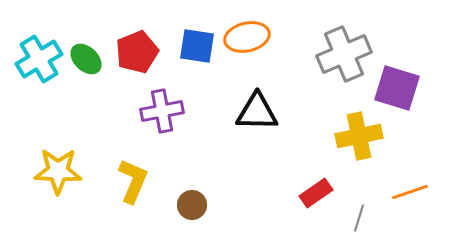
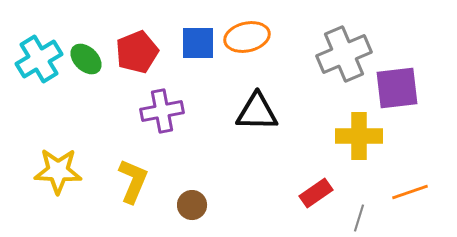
blue square: moved 1 px right, 3 px up; rotated 9 degrees counterclockwise
purple square: rotated 24 degrees counterclockwise
yellow cross: rotated 12 degrees clockwise
